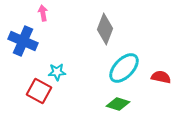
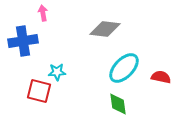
gray diamond: rotated 76 degrees clockwise
blue cross: rotated 32 degrees counterclockwise
red square: rotated 15 degrees counterclockwise
green diamond: rotated 65 degrees clockwise
